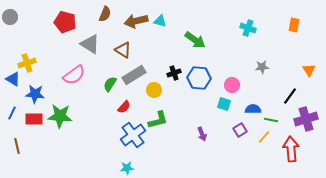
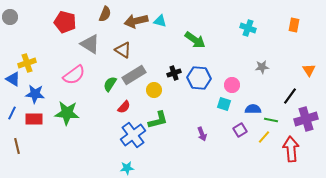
green star: moved 7 px right, 3 px up
